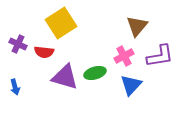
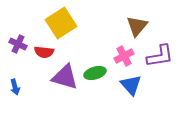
blue triangle: rotated 25 degrees counterclockwise
